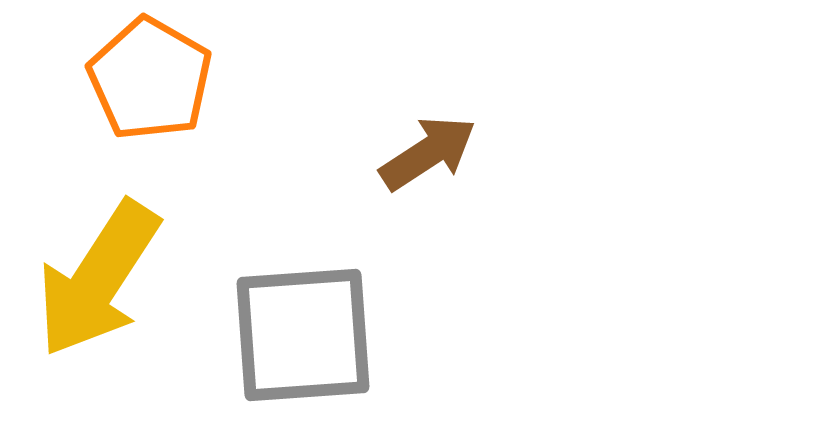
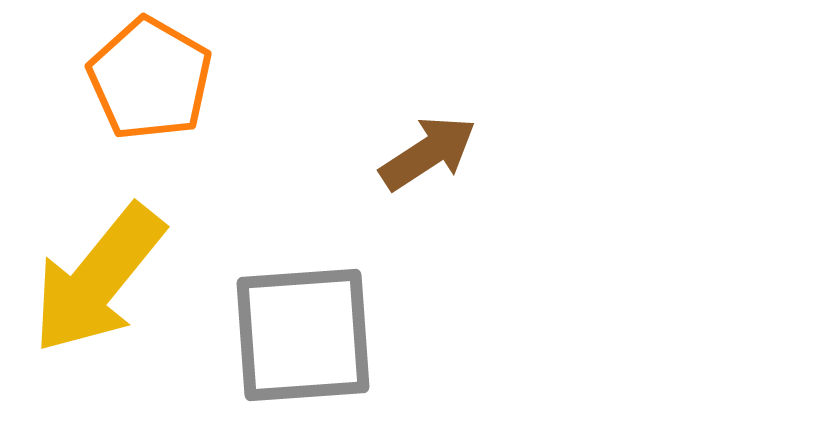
yellow arrow: rotated 6 degrees clockwise
